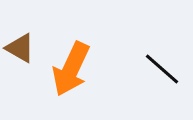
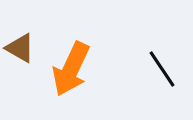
black line: rotated 15 degrees clockwise
